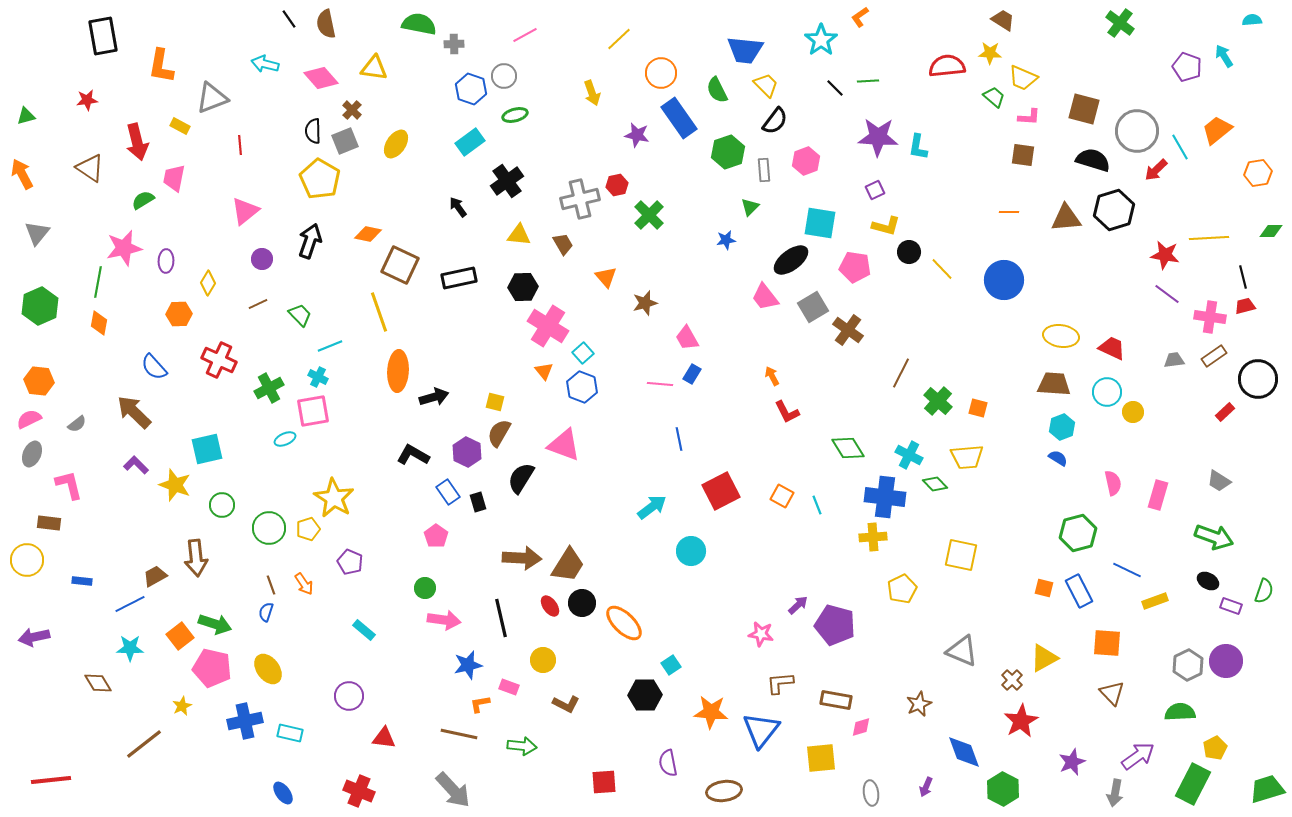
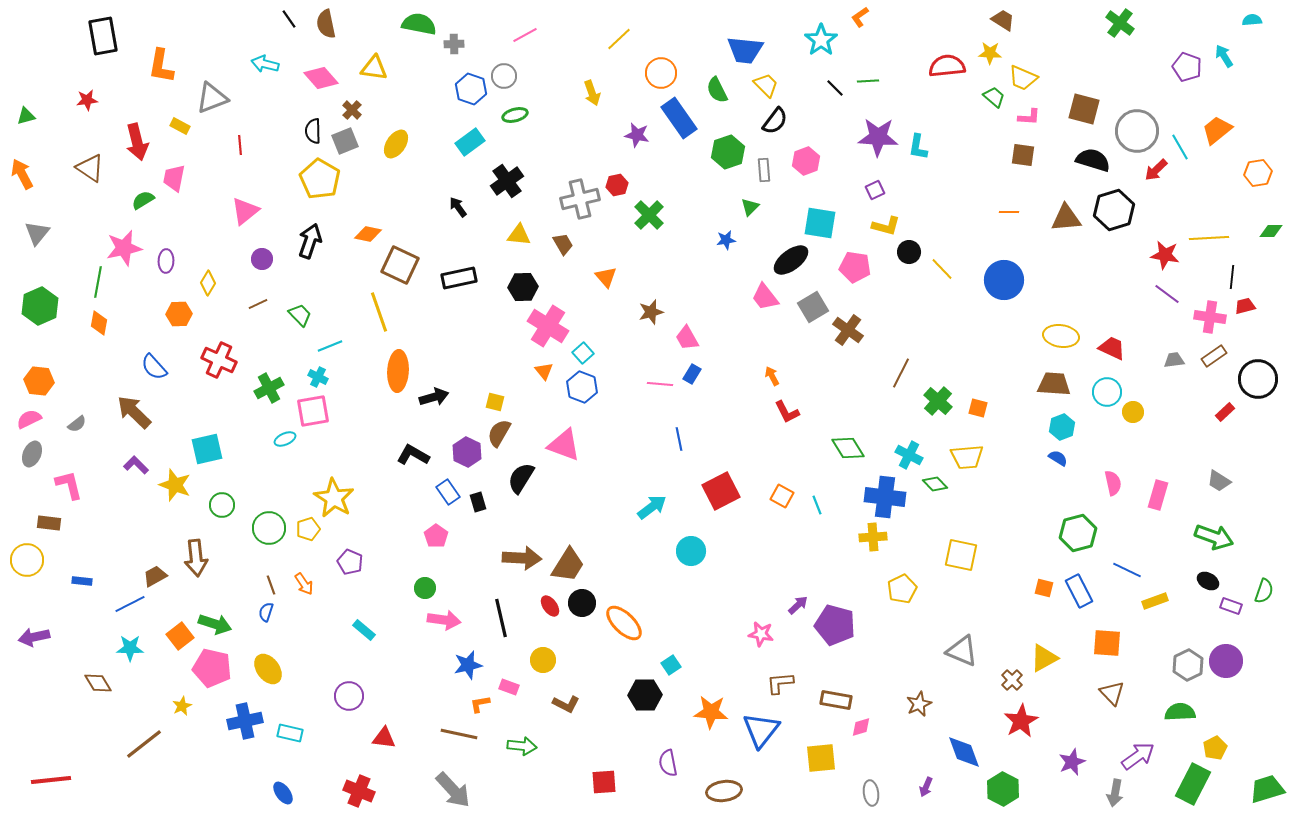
black line at (1243, 277): moved 11 px left; rotated 20 degrees clockwise
brown star at (645, 303): moved 6 px right, 9 px down
